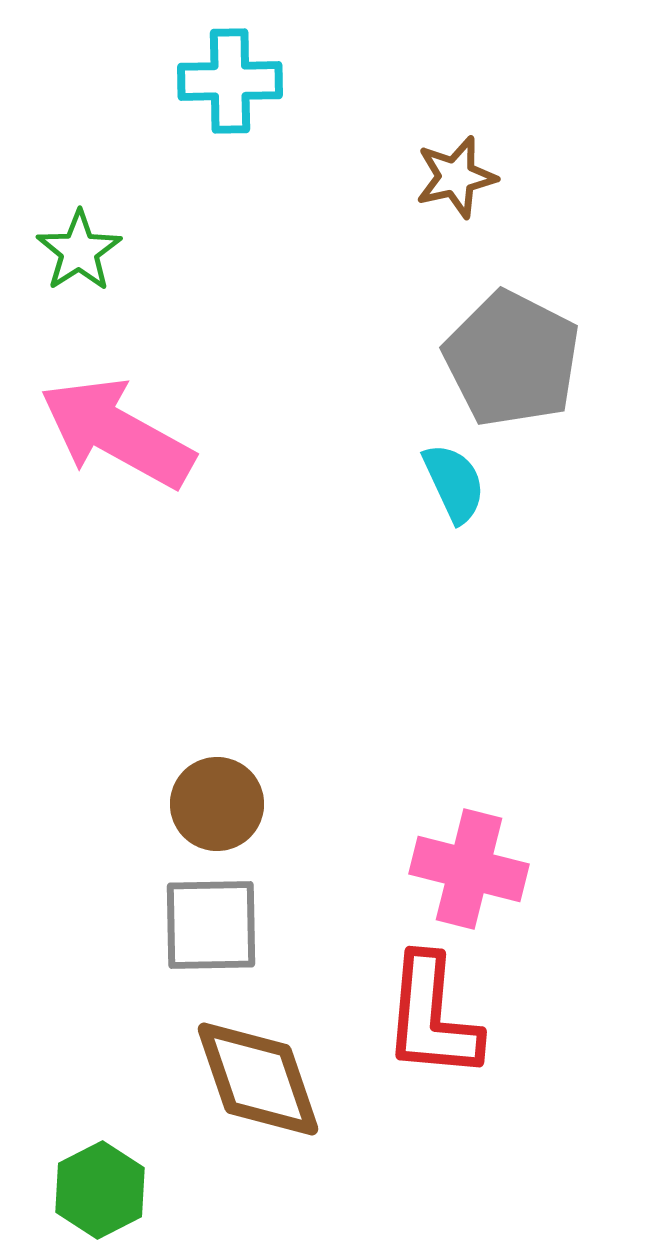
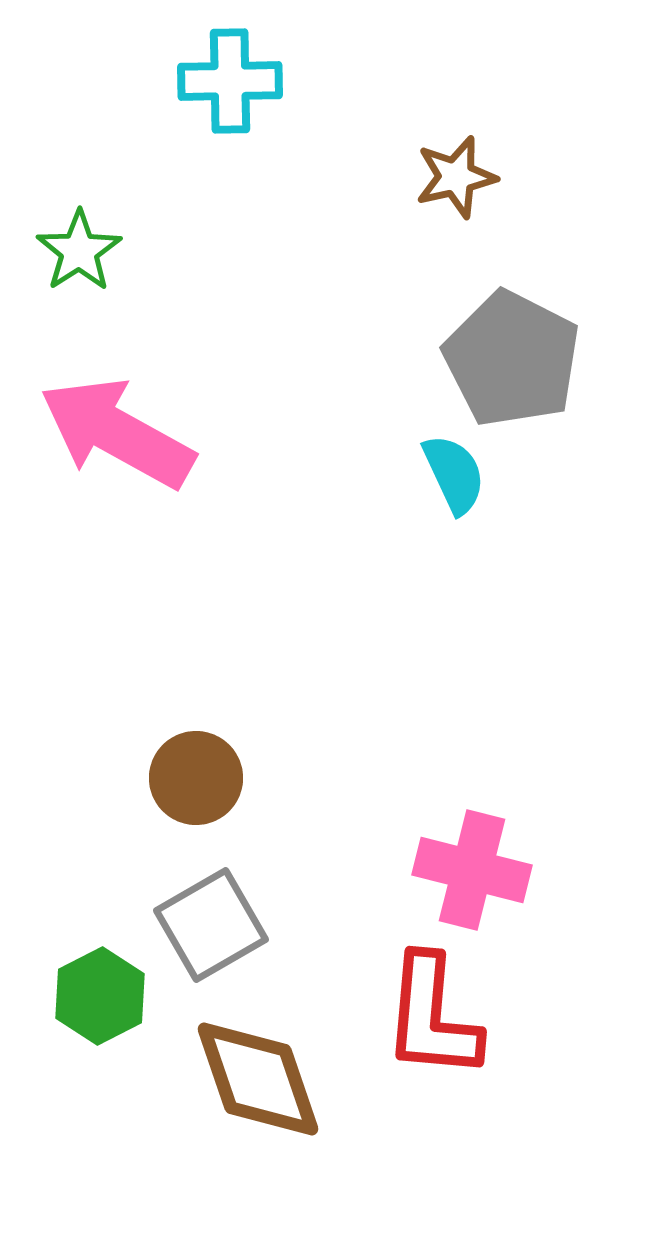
cyan semicircle: moved 9 px up
brown circle: moved 21 px left, 26 px up
pink cross: moved 3 px right, 1 px down
gray square: rotated 29 degrees counterclockwise
green hexagon: moved 194 px up
